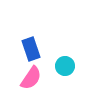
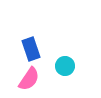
pink semicircle: moved 2 px left, 1 px down
